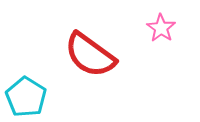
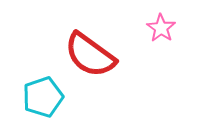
cyan pentagon: moved 17 px right; rotated 21 degrees clockwise
